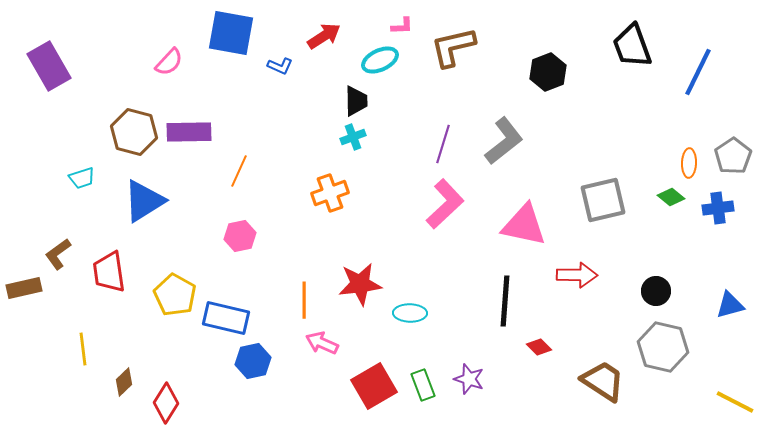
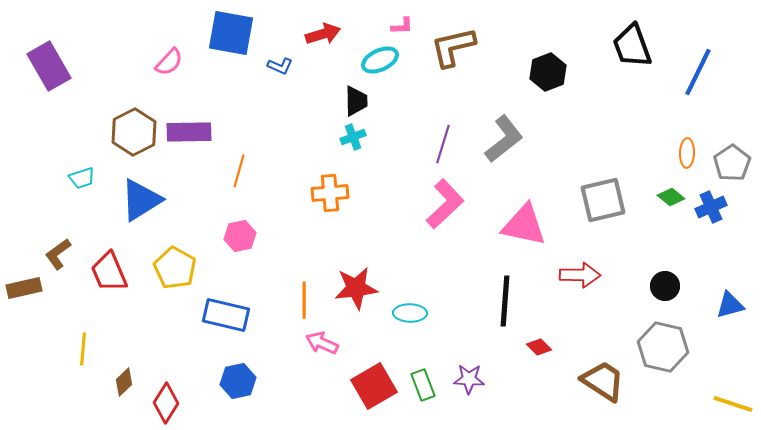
red arrow at (324, 36): moved 1 px left, 2 px up; rotated 16 degrees clockwise
brown hexagon at (134, 132): rotated 18 degrees clockwise
gray L-shape at (504, 141): moved 2 px up
gray pentagon at (733, 156): moved 1 px left, 7 px down
orange ellipse at (689, 163): moved 2 px left, 10 px up
orange line at (239, 171): rotated 8 degrees counterclockwise
orange cross at (330, 193): rotated 15 degrees clockwise
blue triangle at (144, 201): moved 3 px left, 1 px up
blue cross at (718, 208): moved 7 px left, 1 px up; rotated 16 degrees counterclockwise
red trapezoid at (109, 272): rotated 15 degrees counterclockwise
red arrow at (577, 275): moved 3 px right
red star at (360, 284): moved 4 px left, 4 px down
black circle at (656, 291): moved 9 px right, 5 px up
yellow pentagon at (175, 295): moved 27 px up
blue rectangle at (226, 318): moved 3 px up
yellow line at (83, 349): rotated 12 degrees clockwise
blue hexagon at (253, 361): moved 15 px left, 20 px down
purple star at (469, 379): rotated 16 degrees counterclockwise
yellow line at (735, 402): moved 2 px left, 2 px down; rotated 9 degrees counterclockwise
